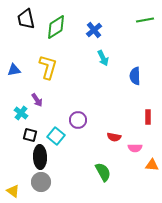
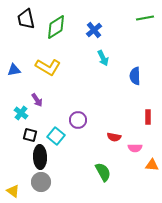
green line: moved 2 px up
yellow L-shape: rotated 105 degrees clockwise
